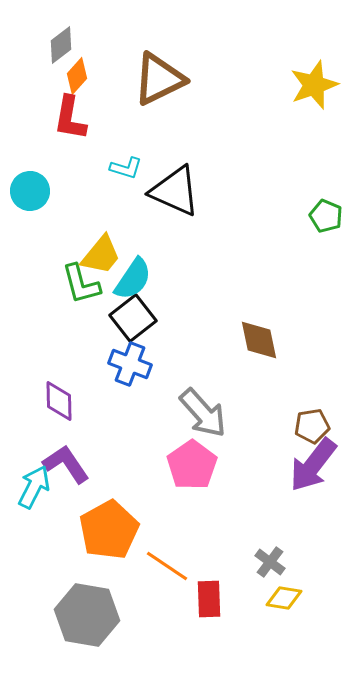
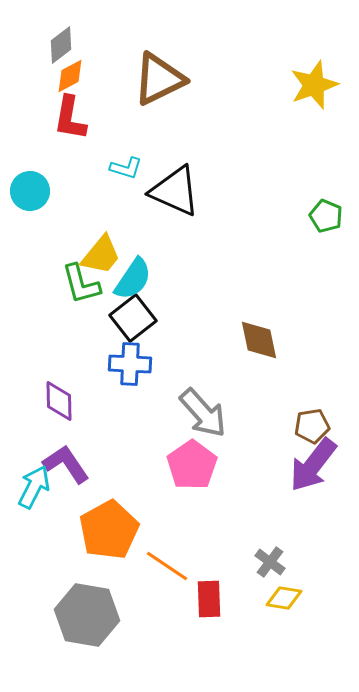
orange diamond: moved 7 px left; rotated 21 degrees clockwise
blue cross: rotated 18 degrees counterclockwise
